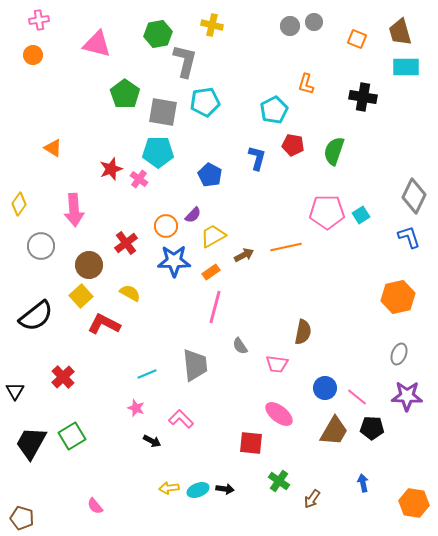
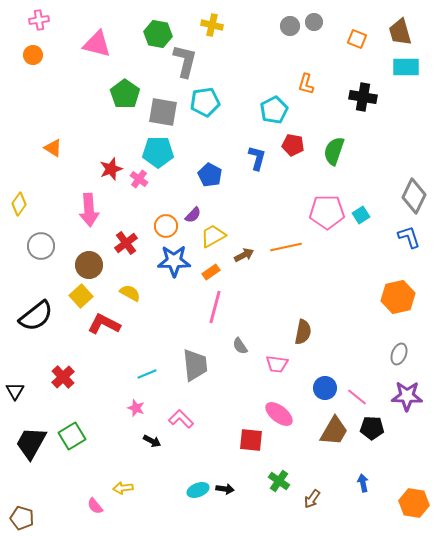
green hexagon at (158, 34): rotated 20 degrees clockwise
pink arrow at (74, 210): moved 15 px right
red square at (251, 443): moved 3 px up
yellow arrow at (169, 488): moved 46 px left
